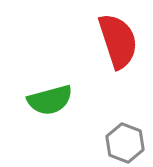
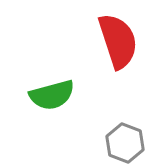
green semicircle: moved 2 px right, 5 px up
